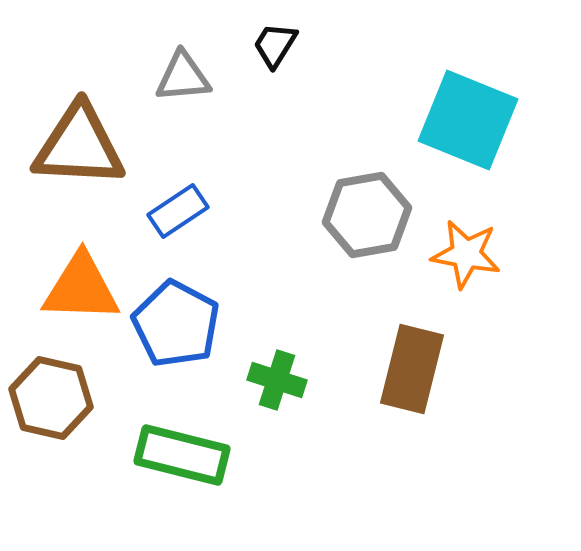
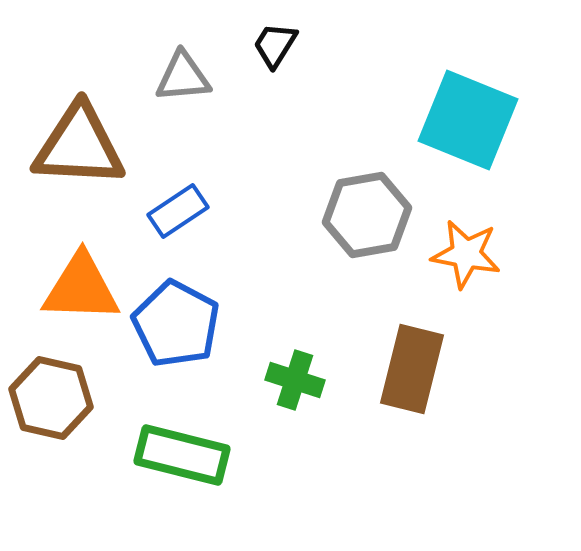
green cross: moved 18 px right
